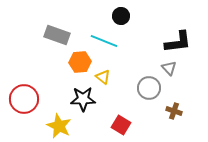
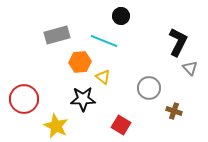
gray rectangle: rotated 35 degrees counterclockwise
black L-shape: rotated 56 degrees counterclockwise
gray triangle: moved 21 px right
yellow star: moved 3 px left
